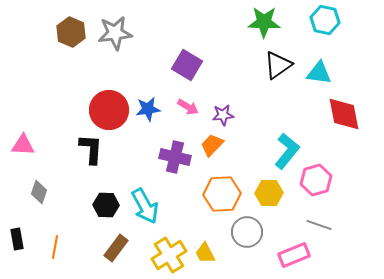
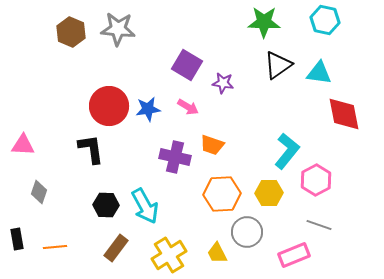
gray star: moved 3 px right, 4 px up; rotated 12 degrees clockwise
red circle: moved 4 px up
purple star: moved 32 px up; rotated 15 degrees clockwise
orange trapezoid: rotated 115 degrees counterclockwise
black L-shape: rotated 12 degrees counterclockwise
pink hexagon: rotated 12 degrees counterclockwise
orange line: rotated 75 degrees clockwise
yellow trapezoid: moved 12 px right
